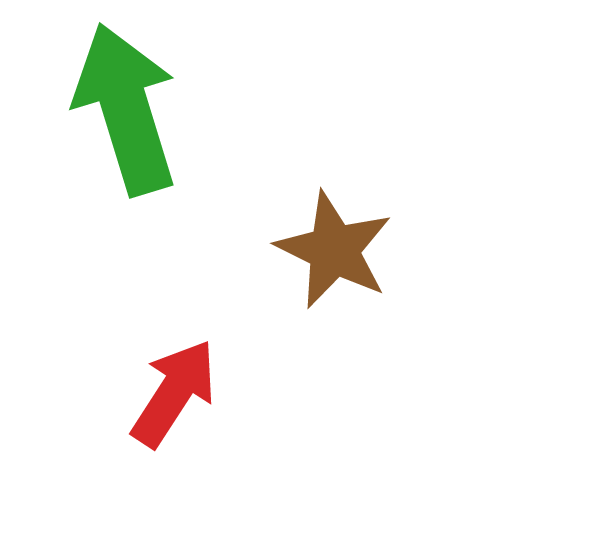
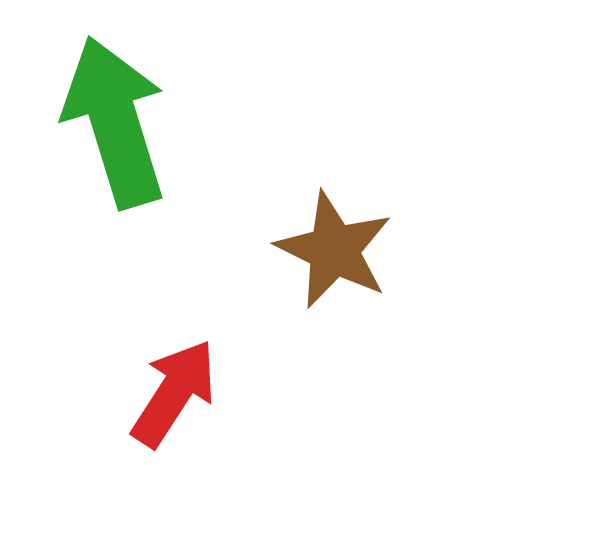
green arrow: moved 11 px left, 13 px down
